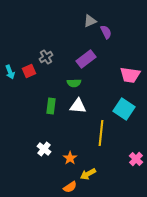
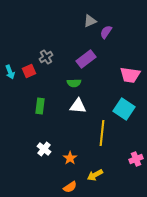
purple semicircle: rotated 120 degrees counterclockwise
green rectangle: moved 11 px left
yellow line: moved 1 px right
pink cross: rotated 24 degrees clockwise
yellow arrow: moved 7 px right, 1 px down
